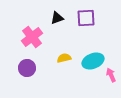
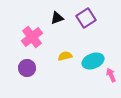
purple square: rotated 30 degrees counterclockwise
yellow semicircle: moved 1 px right, 2 px up
